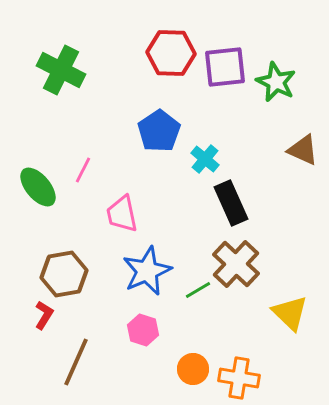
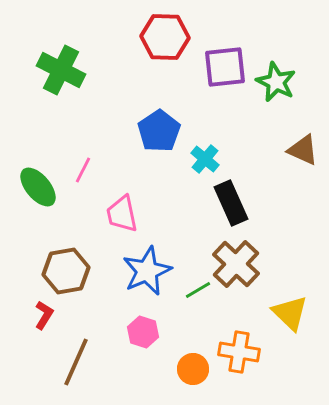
red hexagon: moved 6 px left, 16 px up
brown hexagon: moved 2 px right, 3 px up
pink hexagon: moved 2 px down
orange cross: moved 26 px up
